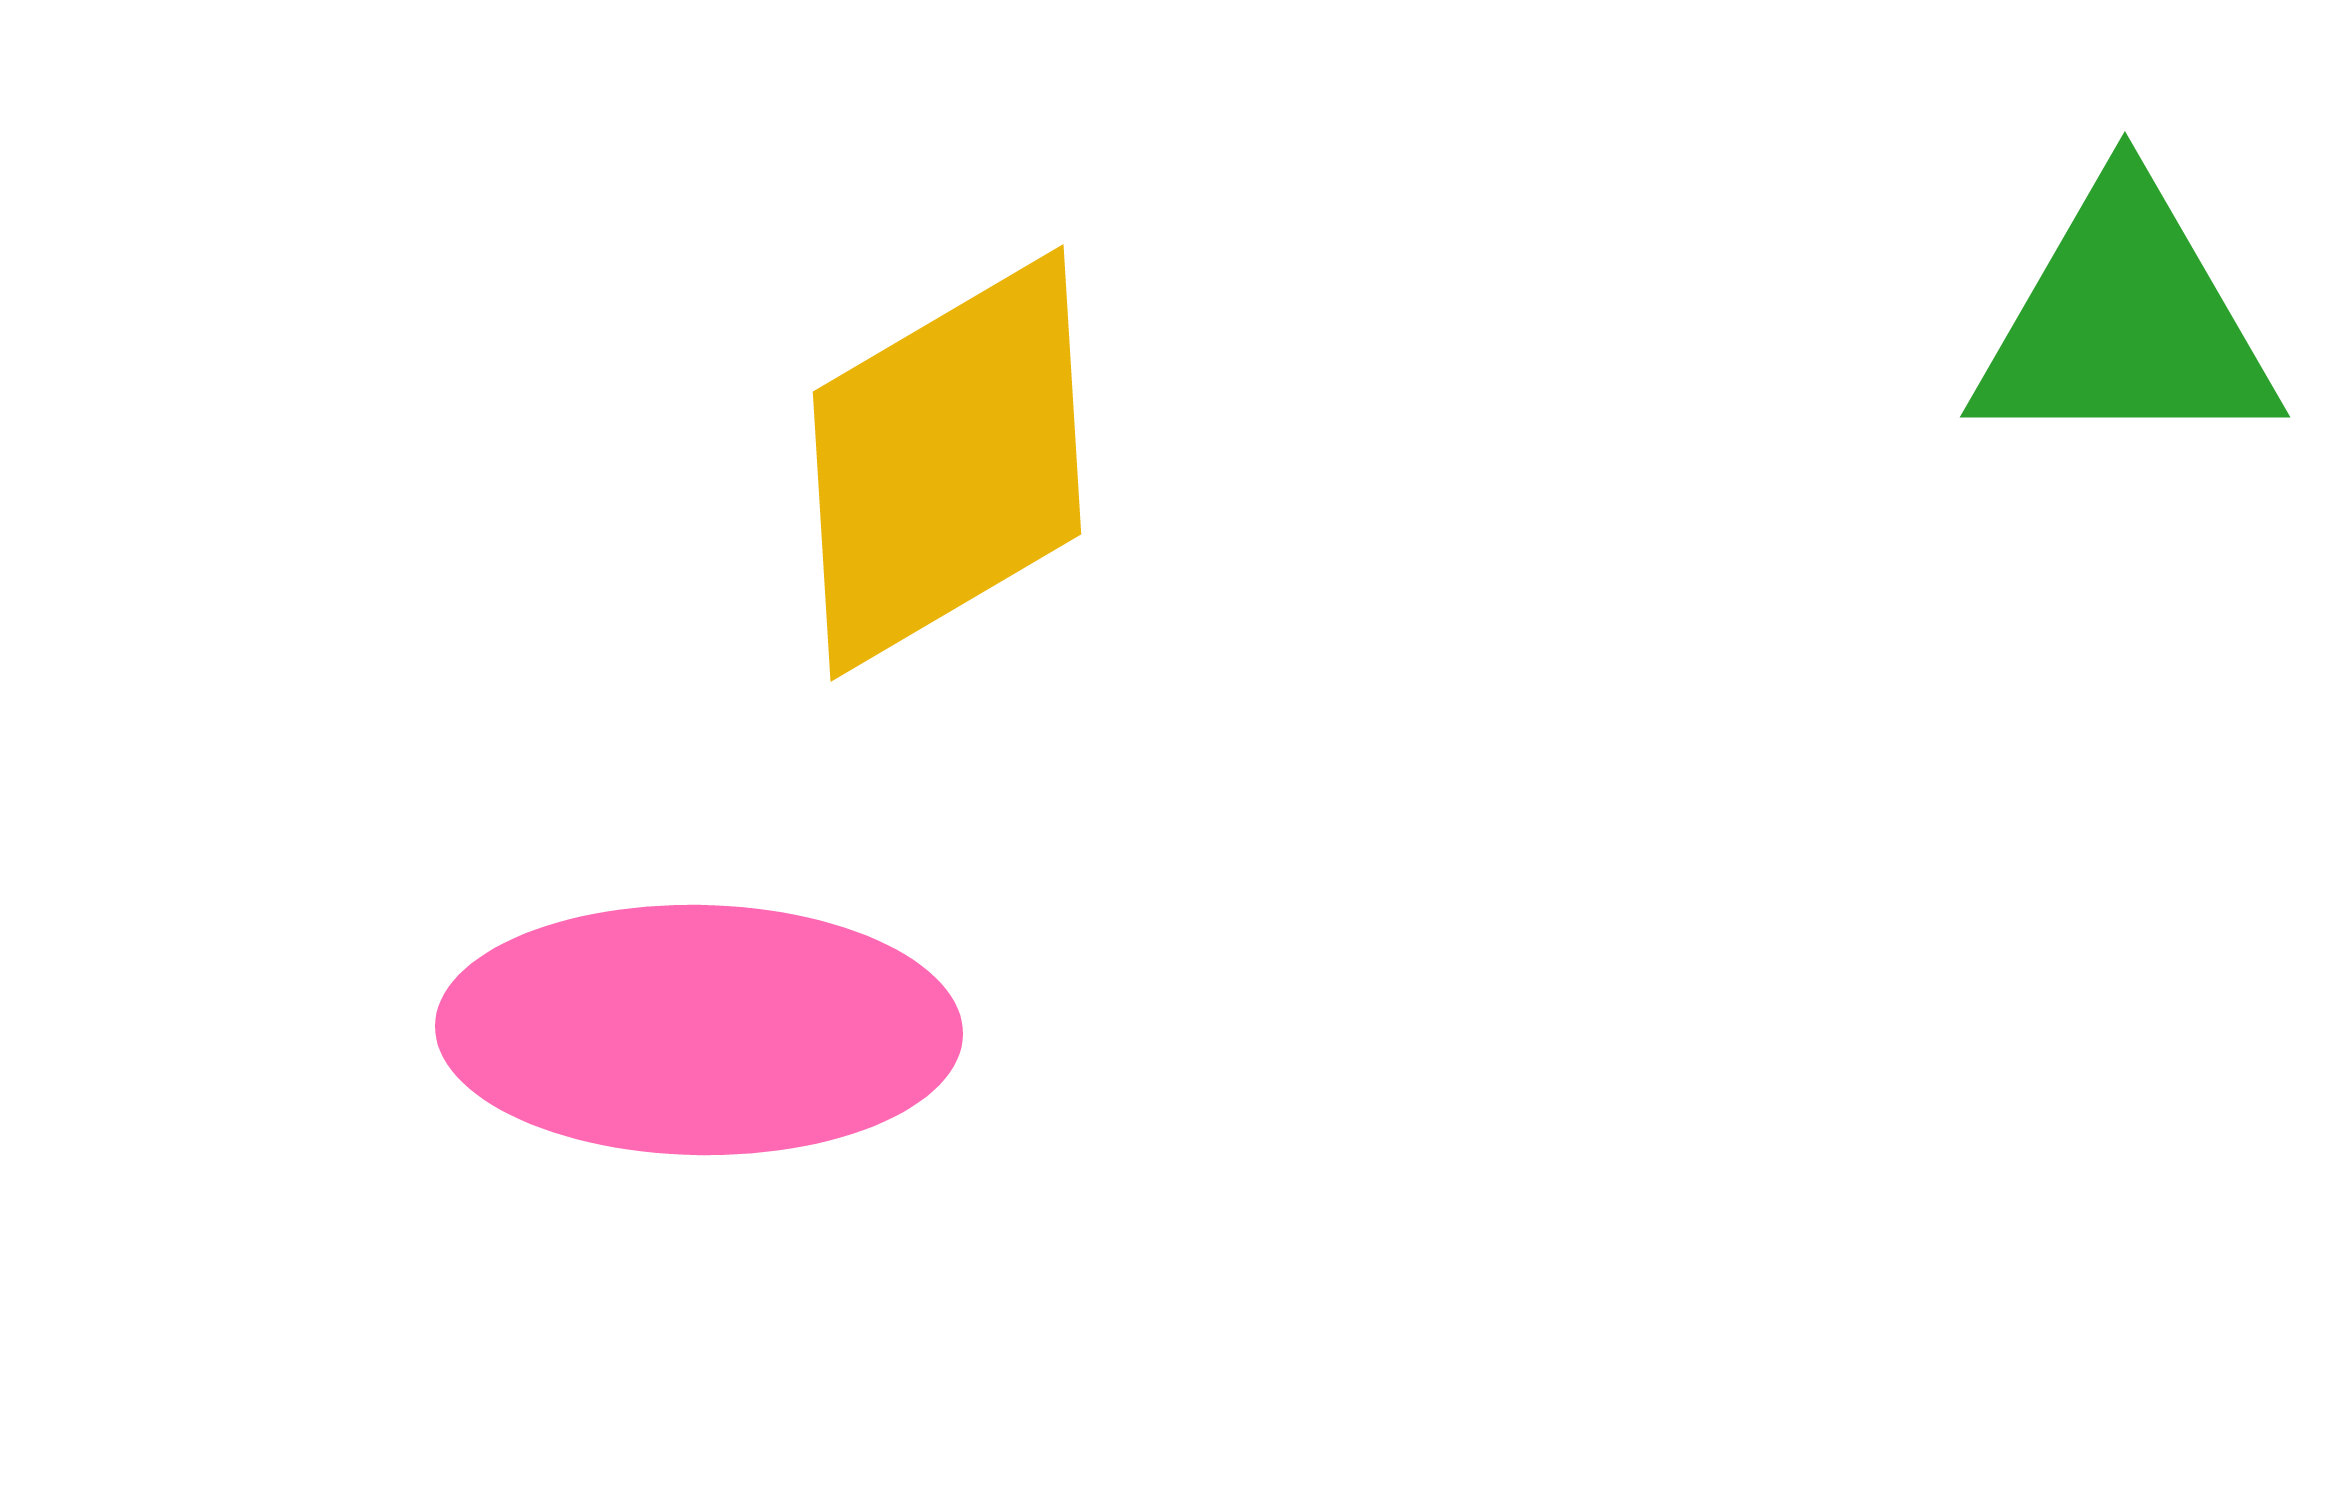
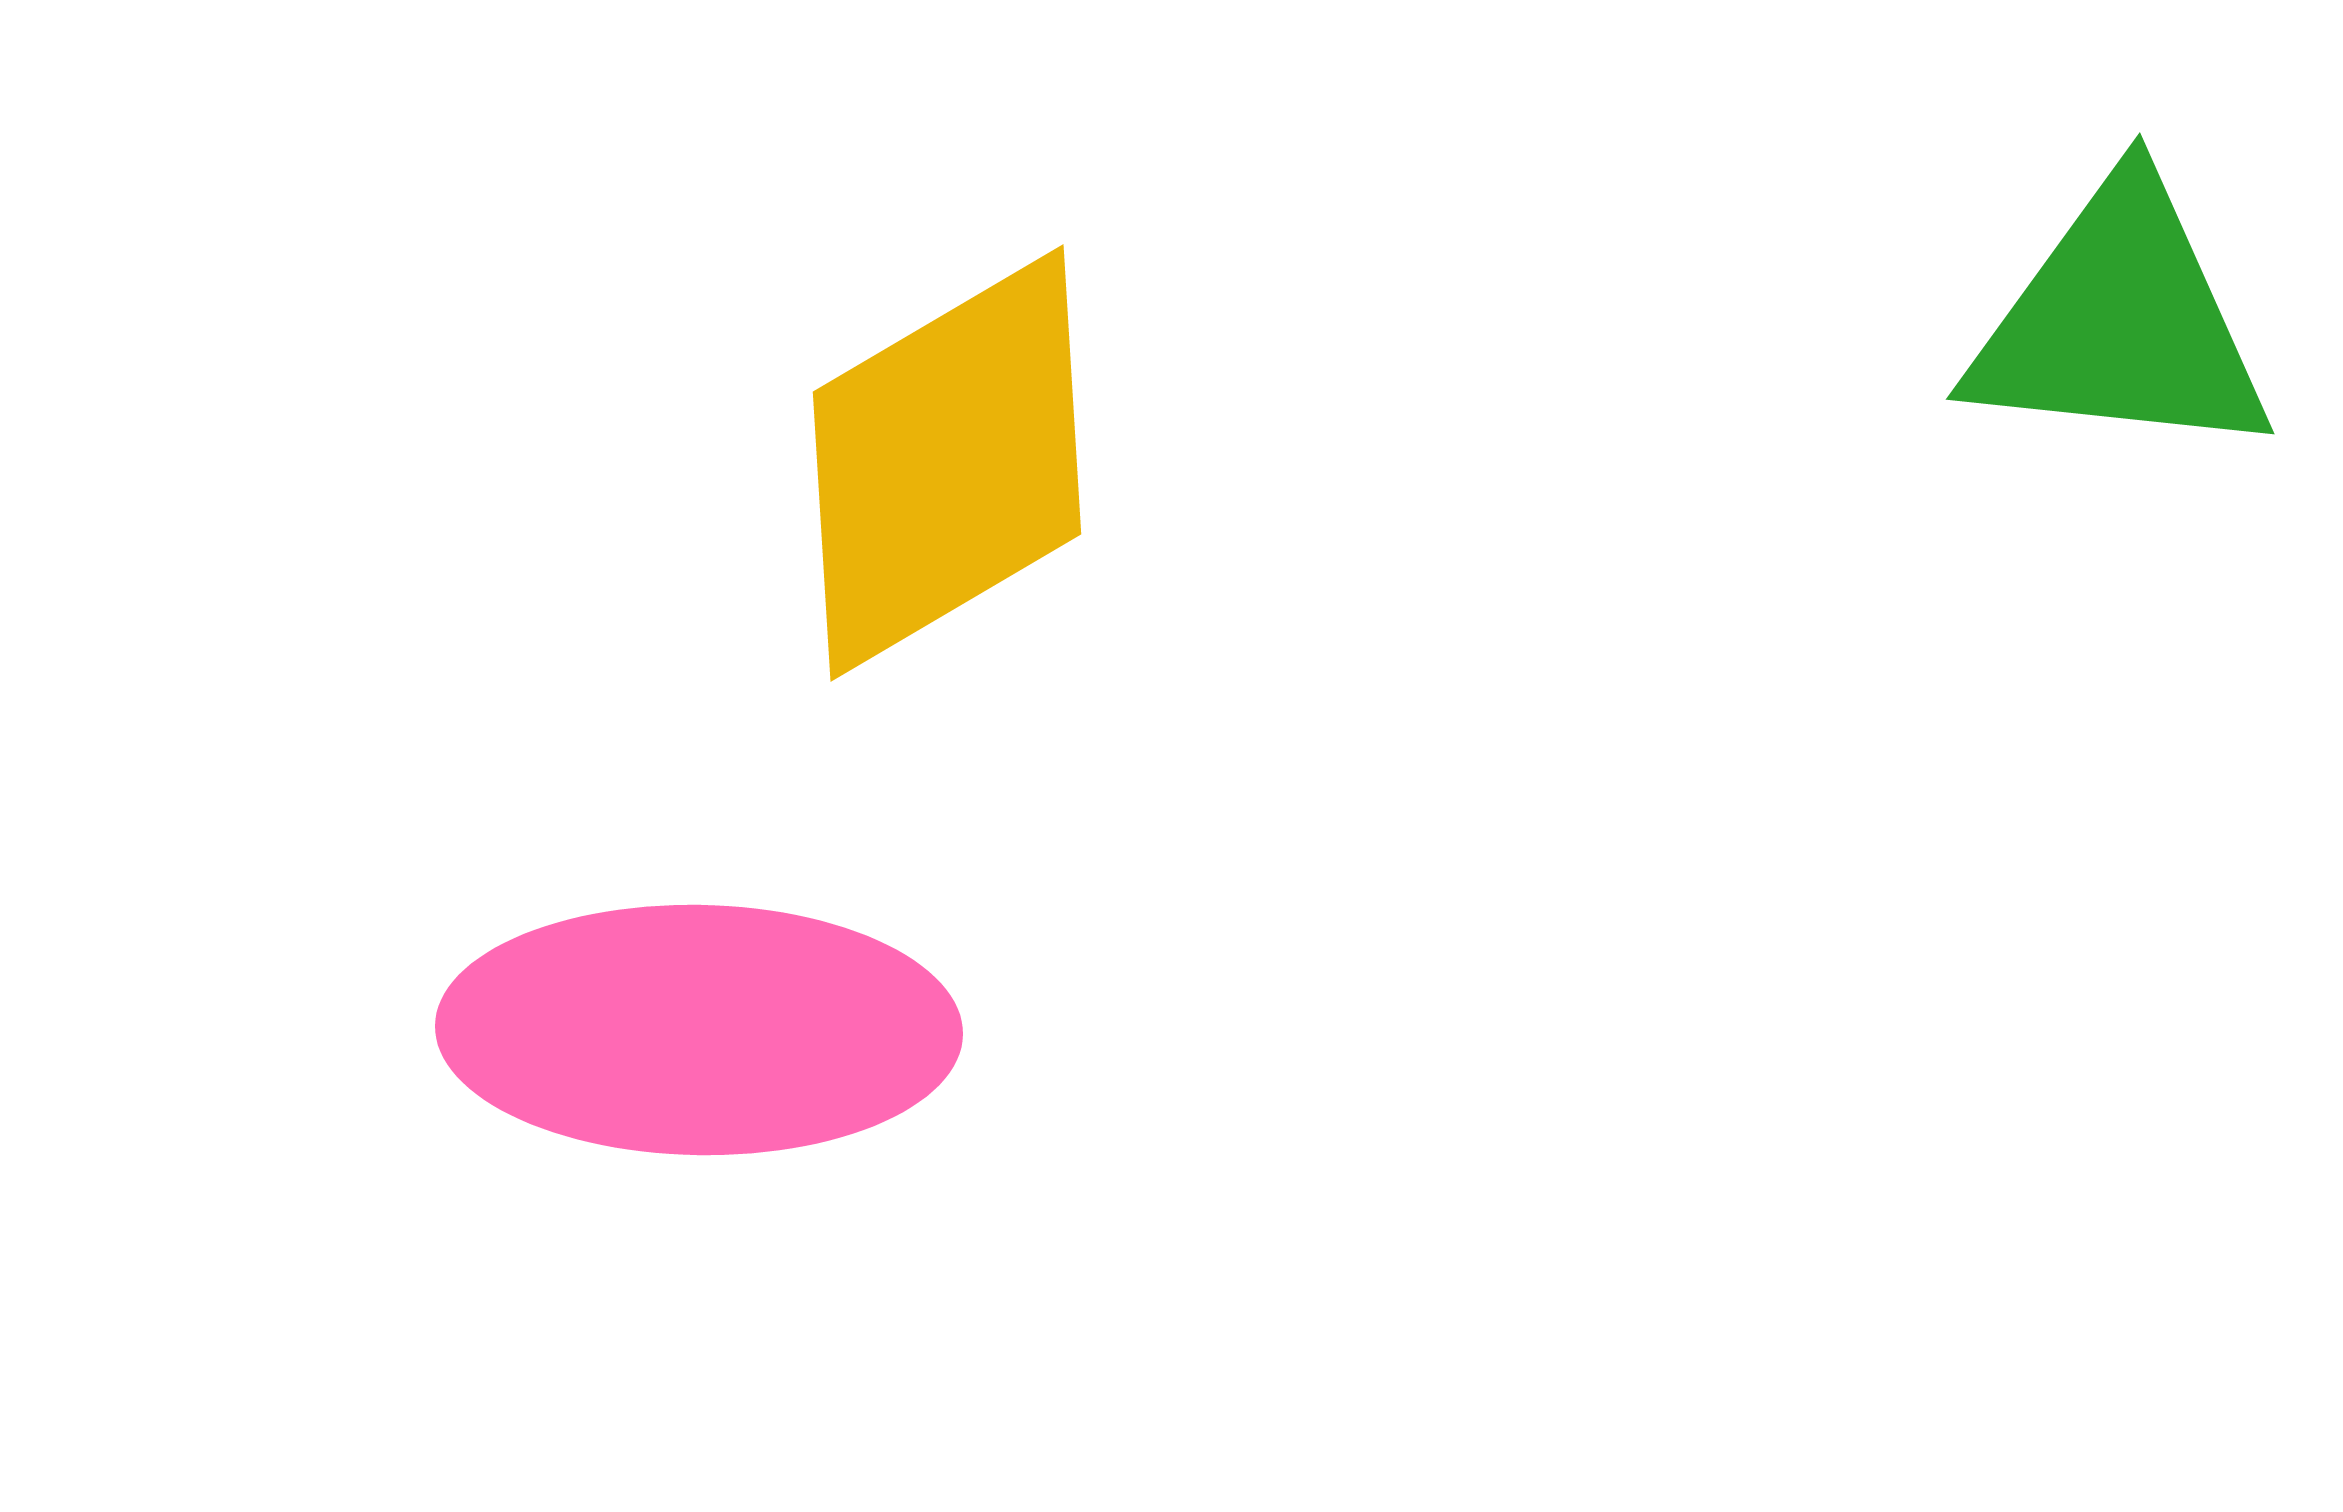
green triangle: moved 5 px left; rotated 6 degrees clockwise
